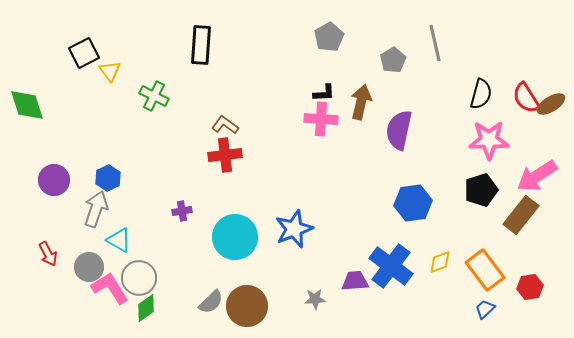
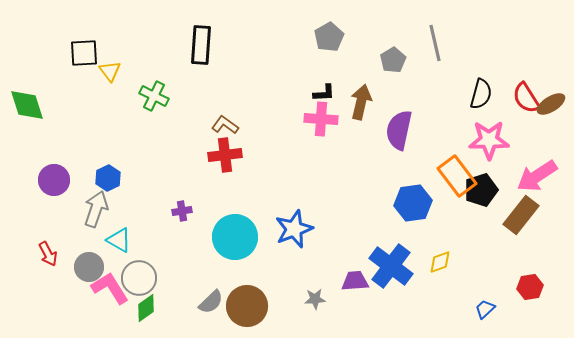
black square at (84, 53): rotated 24 degrees clockwise
orange rectangle at (485, 270): moved 28 px left, 94 px up
